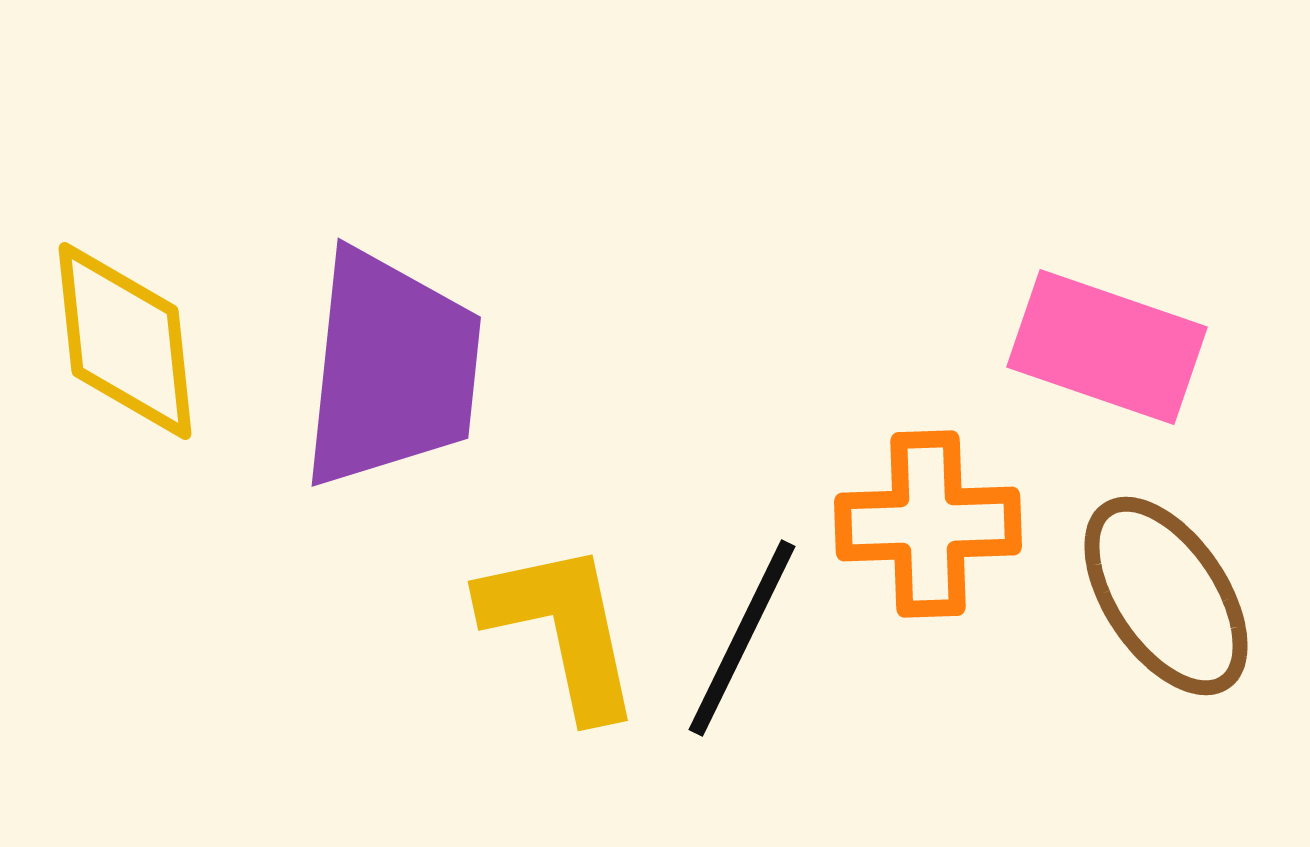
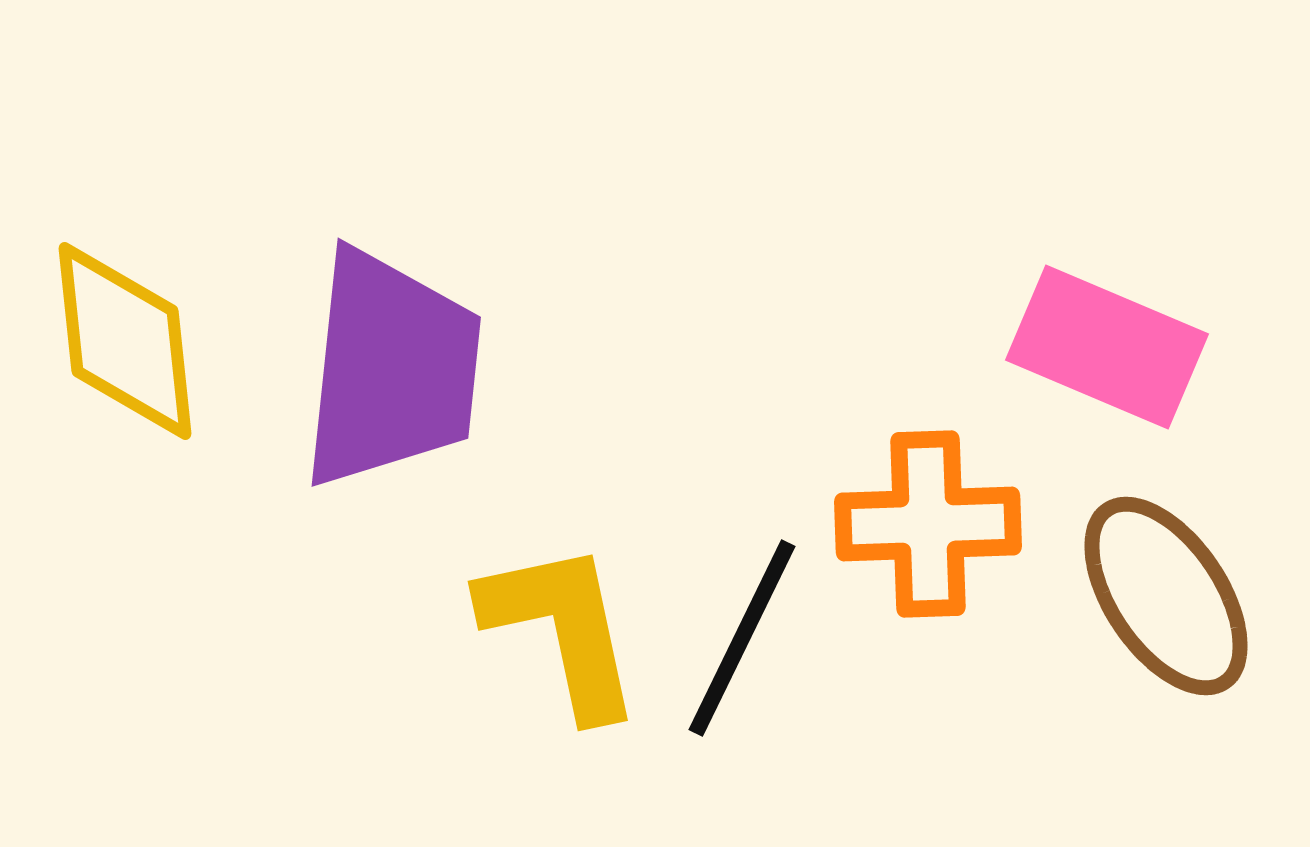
pink rectangle: rotated 4 degrees clockwise
